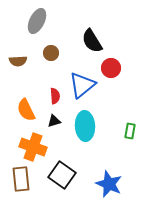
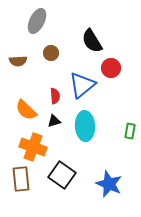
orange semicircle: rotated 20 degrees counterclockwise
